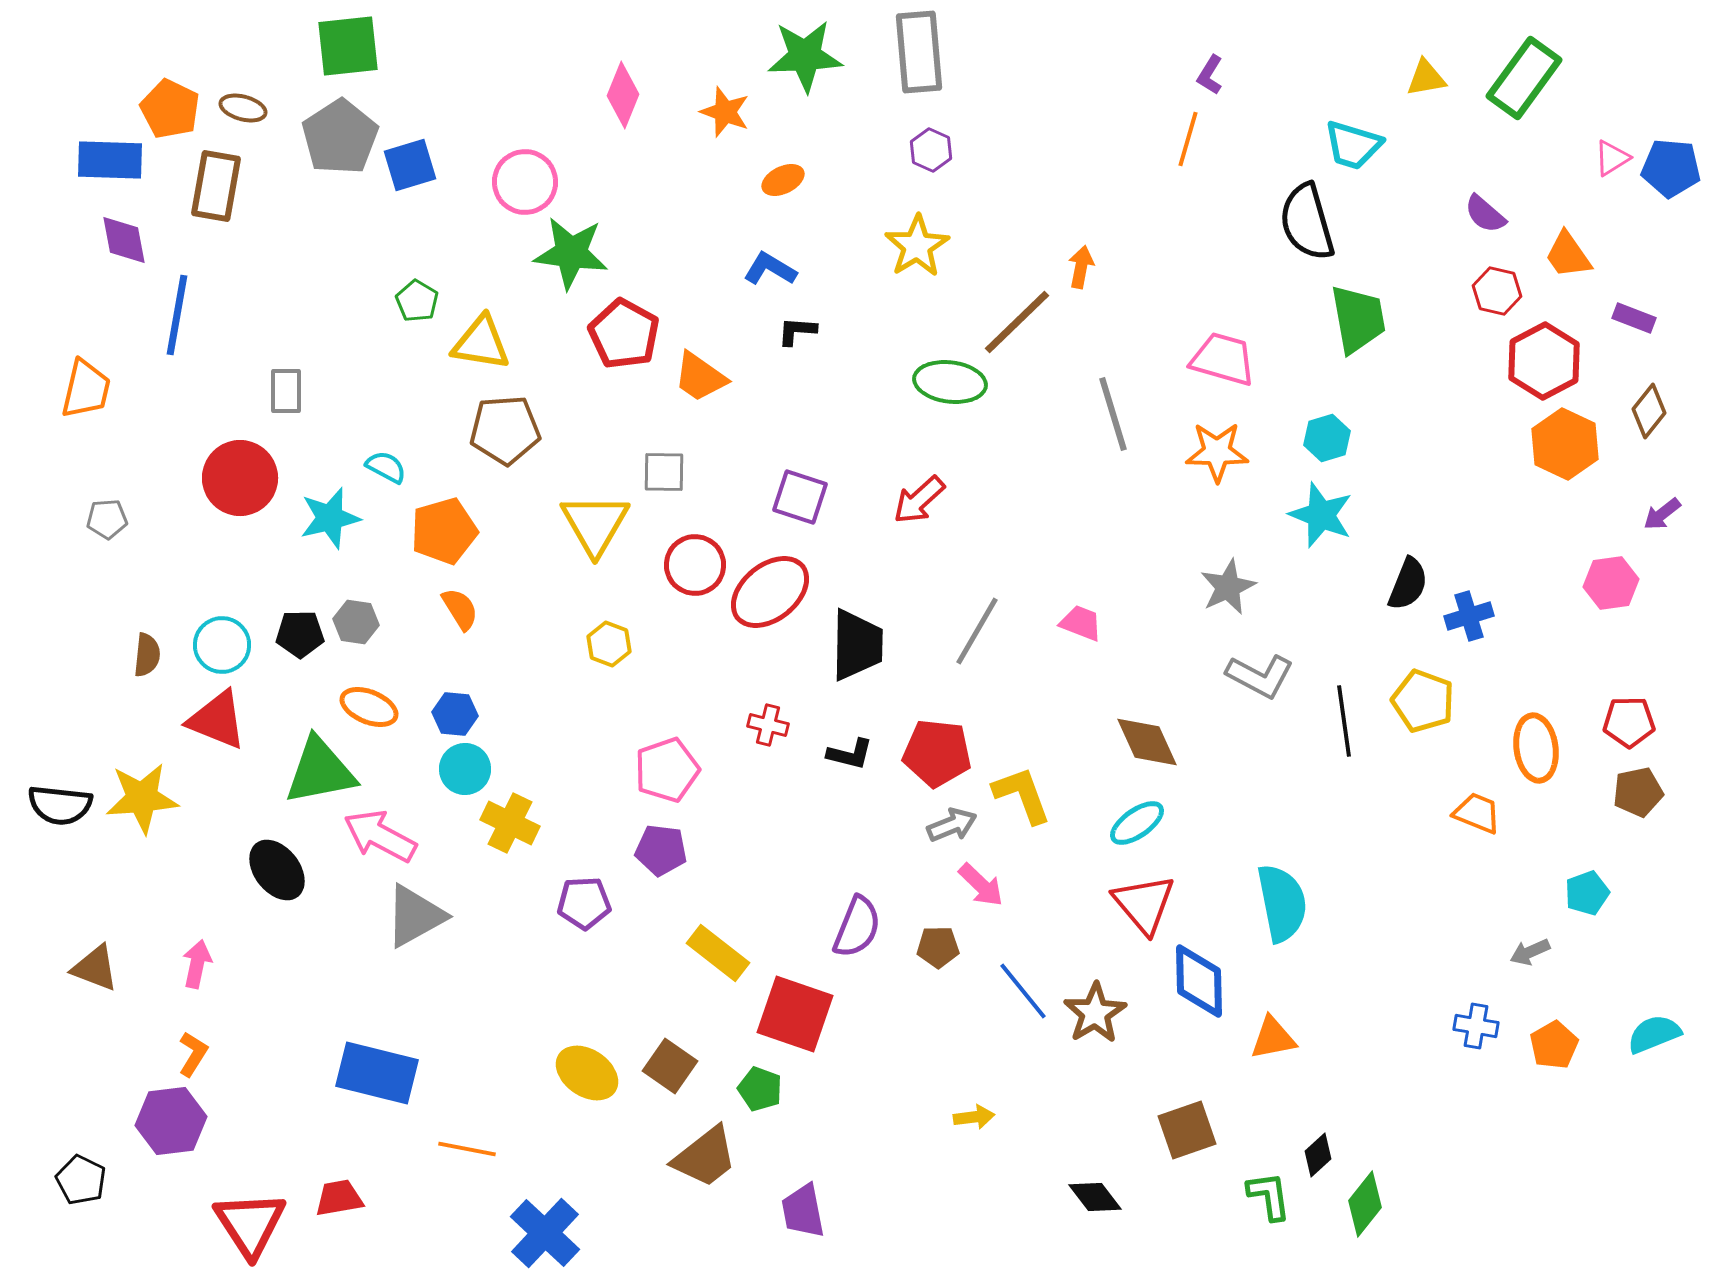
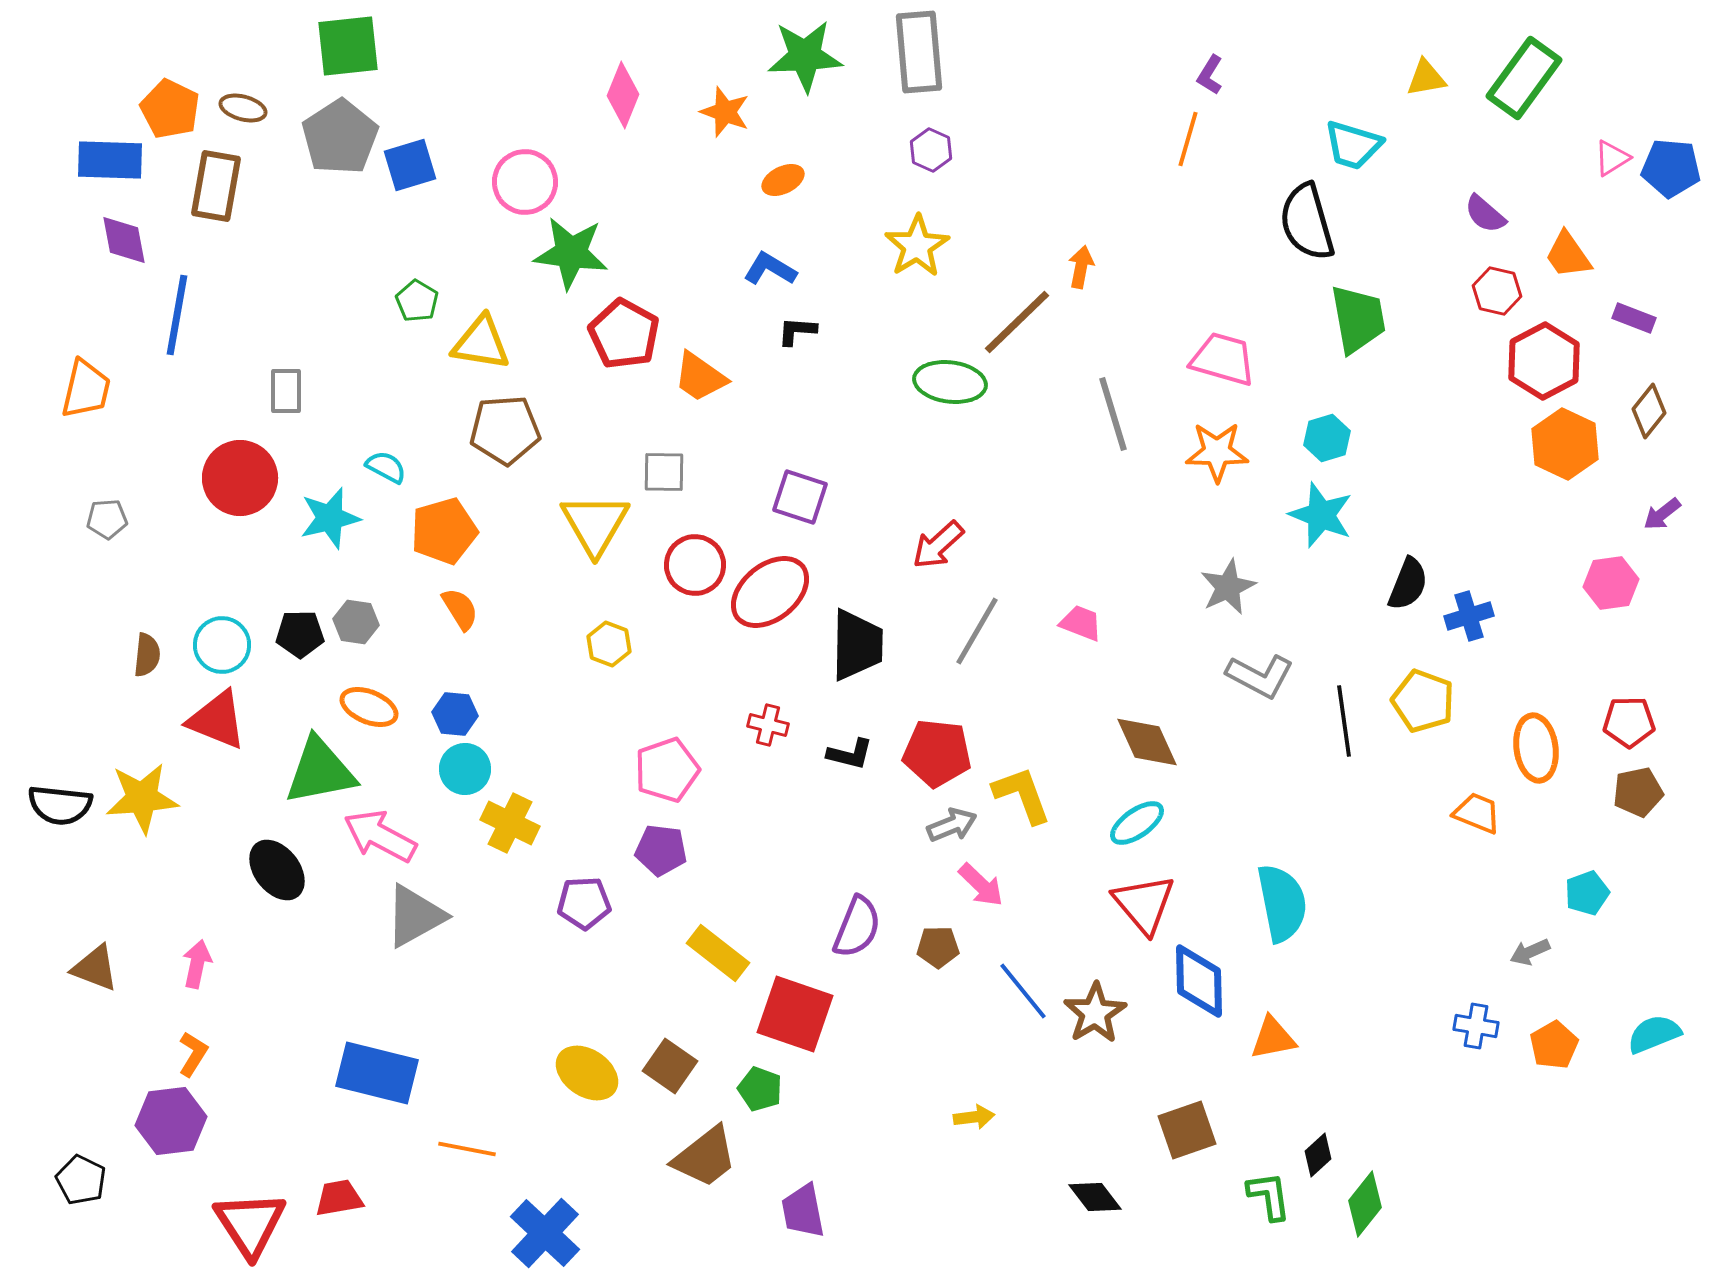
red arrow at (919, 500): moved 19 px right, 45 px down
